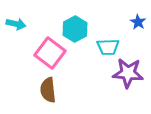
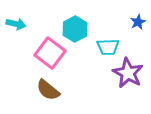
blue star: rotated 14 degrees clockwise
purple star: rotated 24 degrees clockwise
brown semicircle: rotated 45 degrees counterclockwise
